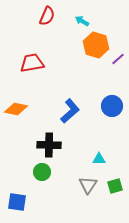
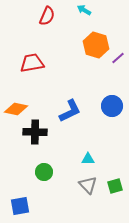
cyan arrow: moved 2 px right, 11 px up
purple line: moved 1 px up
blue L-shape: rotated 15 degrees clockwise
black cross: moved 14 px left, 13 px up
cyan triangle: moved 11 px left
green circle: moved 2 px right
gray triangle: rotated 18 degrees counterclockwise
blue square: moved 3 px right, 4 px down; rotated 18 degrees counterclockwise
